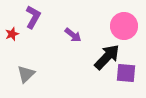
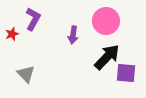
purple L-shape: moved 2 px down
pink circle: moved 18 px left, 5 px up
purple arrow: rotated 60 degrees clockwise
gray triangle: rotated 30 degrees counterclockwise
